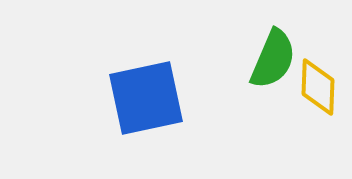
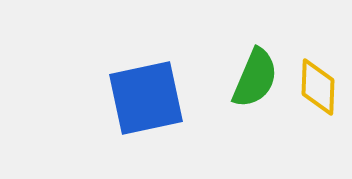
green semicircle: moved 18 px left, 19 px down
